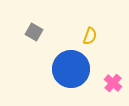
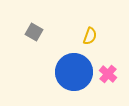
blue circle: moved 3 px right, 3 px down
pink cross: moved 5 px left, 9 px up
